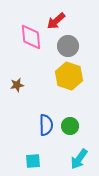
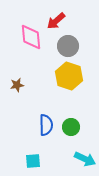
green circle: moved 1 px right, 1 px down
cyan arrow: moved 6 px right; rotated 100 degrees counterclockwise
